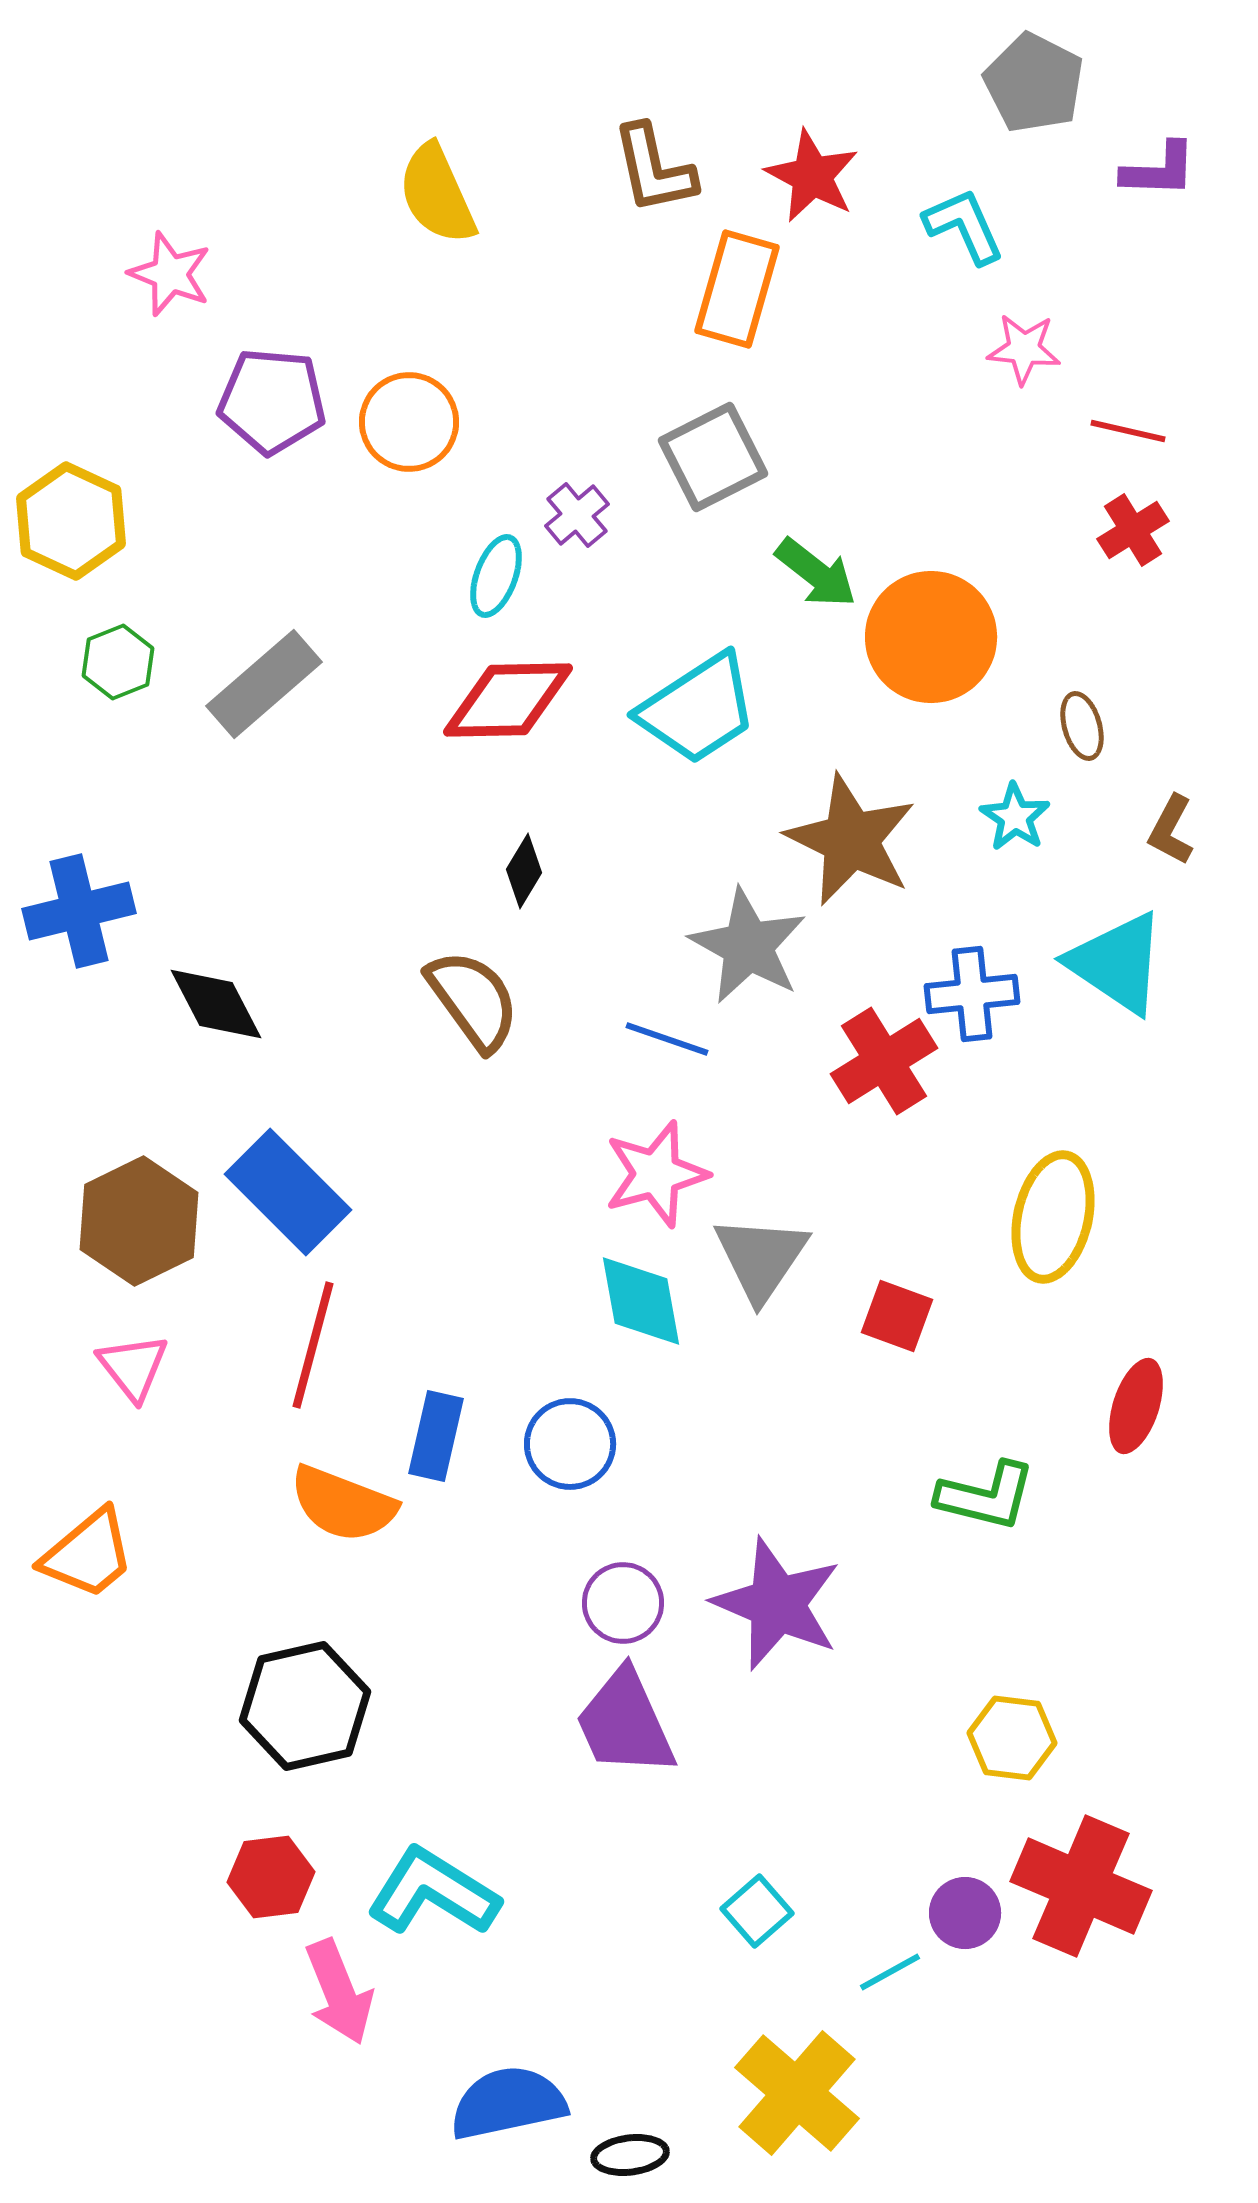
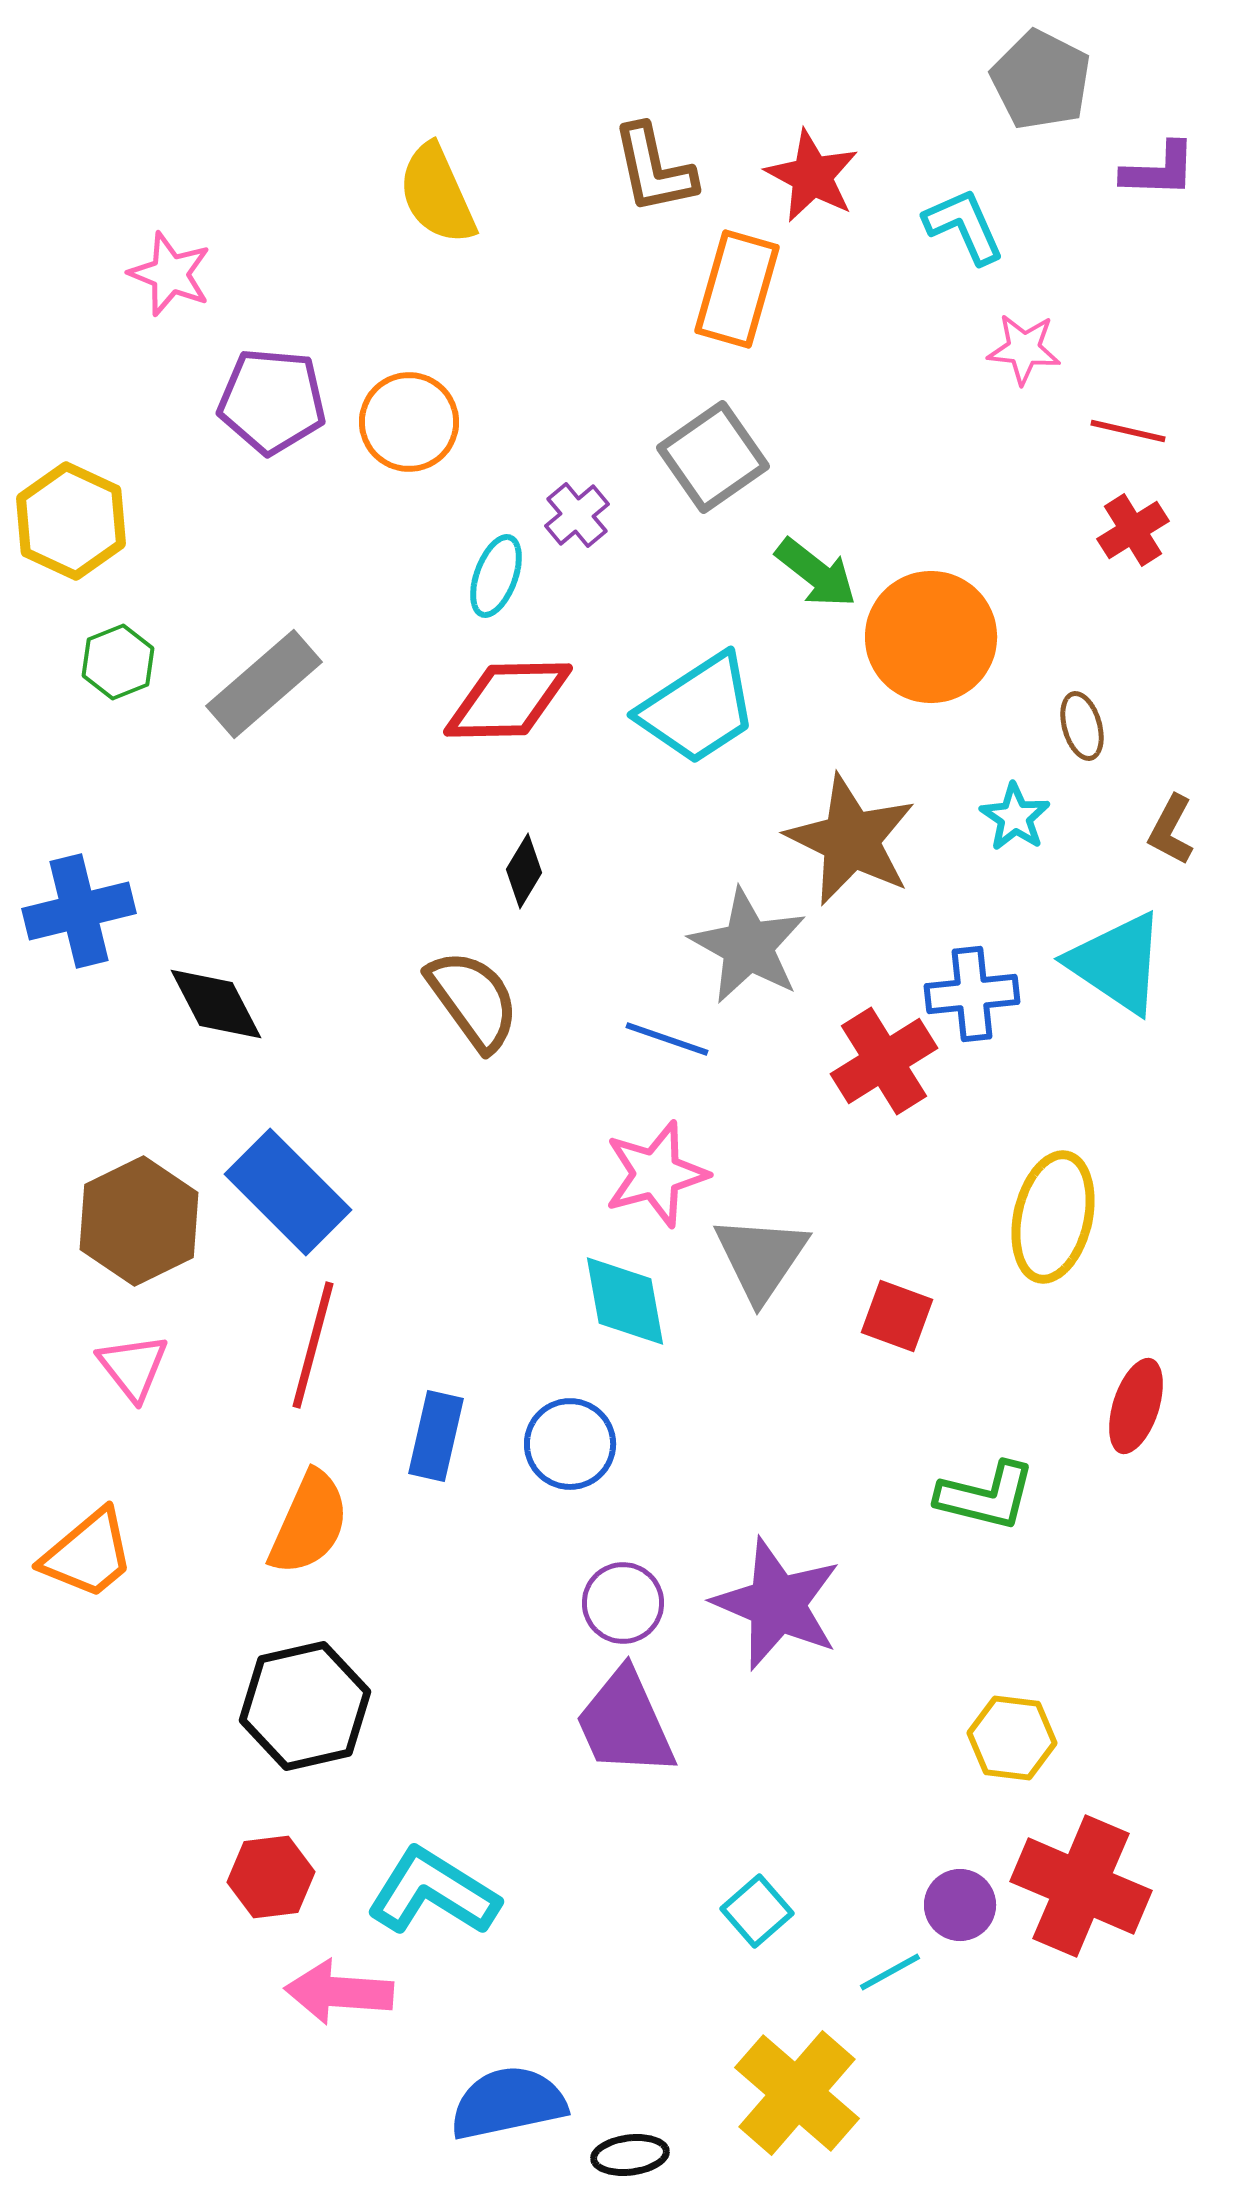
gray pentagon at (1034, 83): moved 7 px right, 3 px up
gray square at (713, 457): rotated 8 degrees counterclockwise
cyan diamond at (641, 1301): moved 16 px left
orange semicircle at (343, 1504): moved 34 px left, 19 px down; rotated 87 degrees counterclockwise
purple circle at (965, 1913): moved 5 px left, 8 px up
pink arrow at (339, 1992): rotated 116 degrees clockwise
